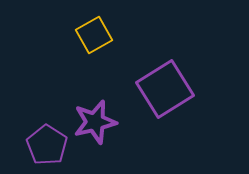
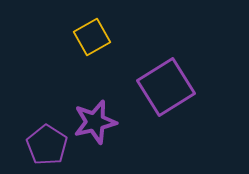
yellow square: moved 2 px left, 2 px down
purple square: moved 1 px right, 2 px up
